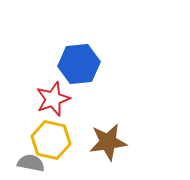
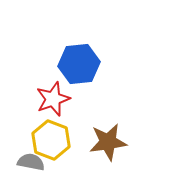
yellow hexagon: rotated 9 degrees clockwise
gray semicircle: moved 1 px up
